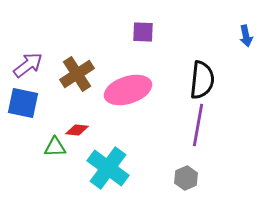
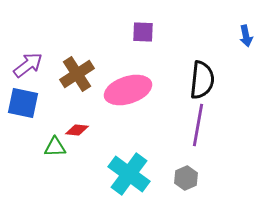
cyan cross: moved 21 px right, 6 px down
